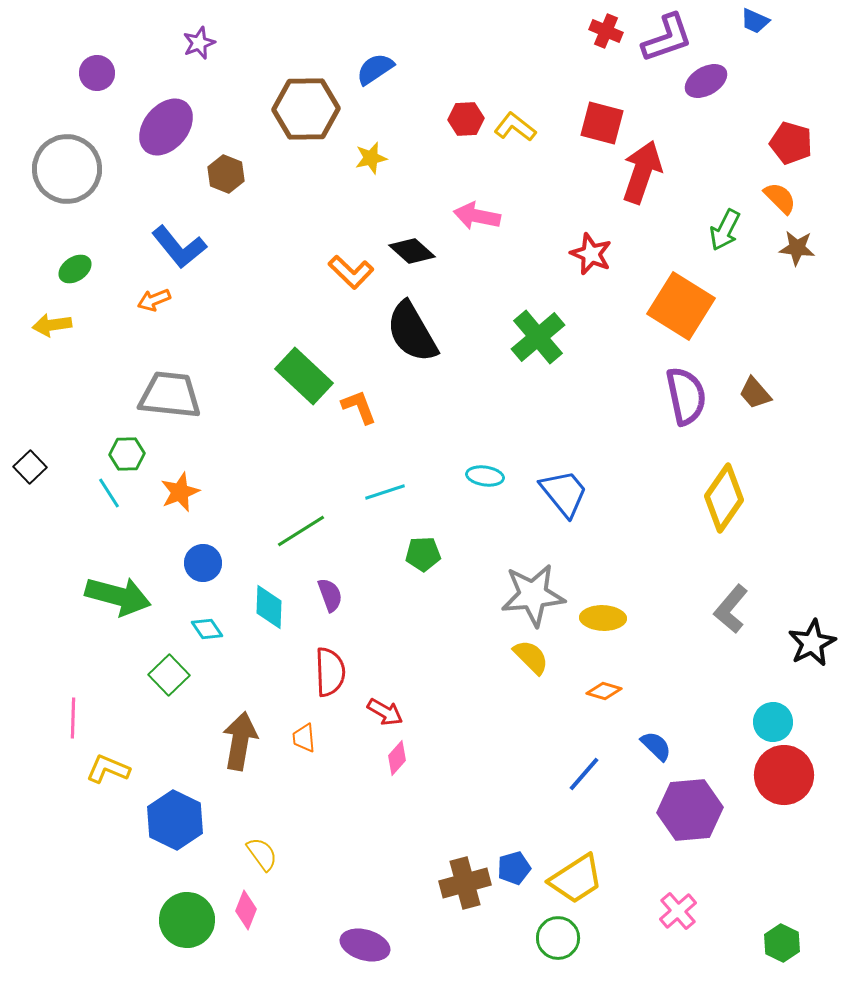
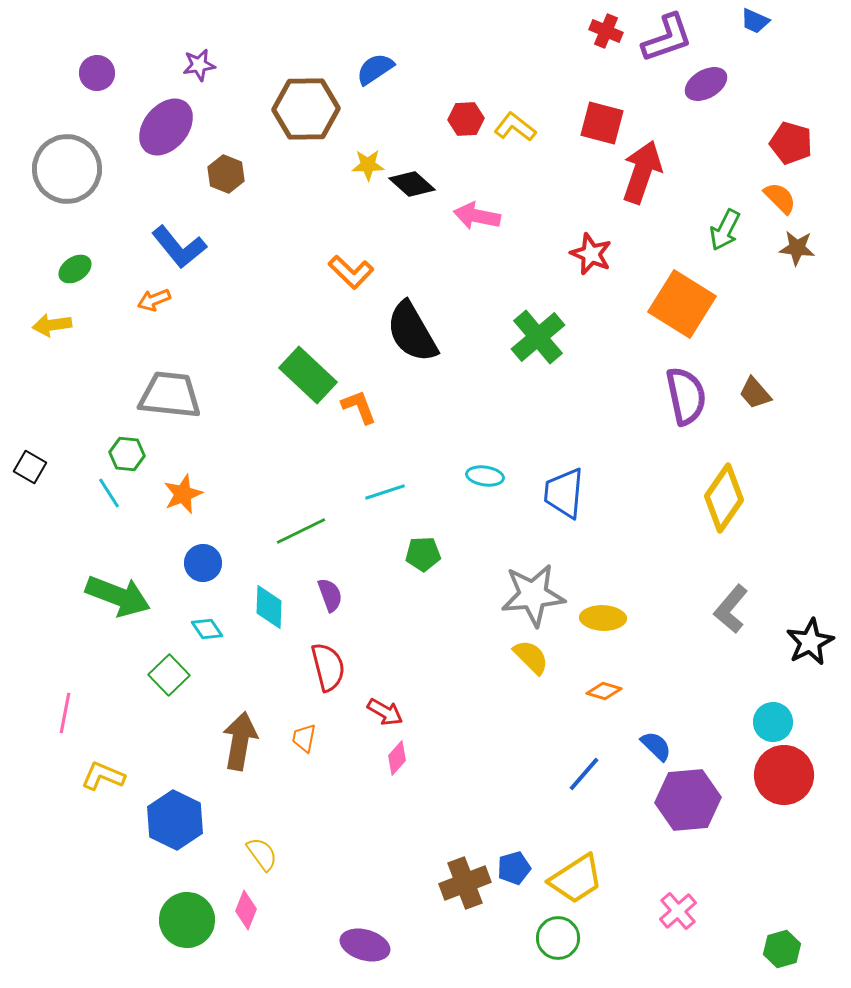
purple star at (199, 43): moved 22 px down; rotated 12 degrees clockwise
purple ellipse at (706, 81): moved 3 px down
yellow star at (371, 158): moved 3 px left, 7 px down; rotated 12 degrees clockwise
black diamond at (412, 251): moved 67 px up
orange square at (681, 306): moved 1 px right, 2 px up
green rectangle at (304, 376): moved 4 px right, 1 px up
green hexagon at (127, 454): rotated 8 degrees clockwise
black square at (30, 467): rotated 16 degrees counterclockwise
orange star at (180, 492): moved 3 px right, 2 px down
blue trapezoid at (564, 493): rotated 136 degrees counterclockwise
green line at (301, 531): rotated 6 degrees clockwise
green arrow at (118, 596): rotated 6 degrees clockwise
black star at (812, 643): moved 2 px left, 1 px up
red semicircle at (330, 672): moved 2 px left, 5 px up; rotated 12 degrees counterclockwise
pink line at (73, 718): moved 8 px left, 5 px up; rotated 9 degrees clockwise
orange trapezoid at (304, 738): rotated 16 degrees clockwise
yellow L-shape at (108, 769): moved 5 px left, 7 px down
purple hexagon at (690, 810): moved 2 px left, 10 px up
brown cross at (465, 883): rotated 6 degrees counterclockwise
green hexagon at (782, 943): moved 6 px down; rotated 18 degrees clockwise
